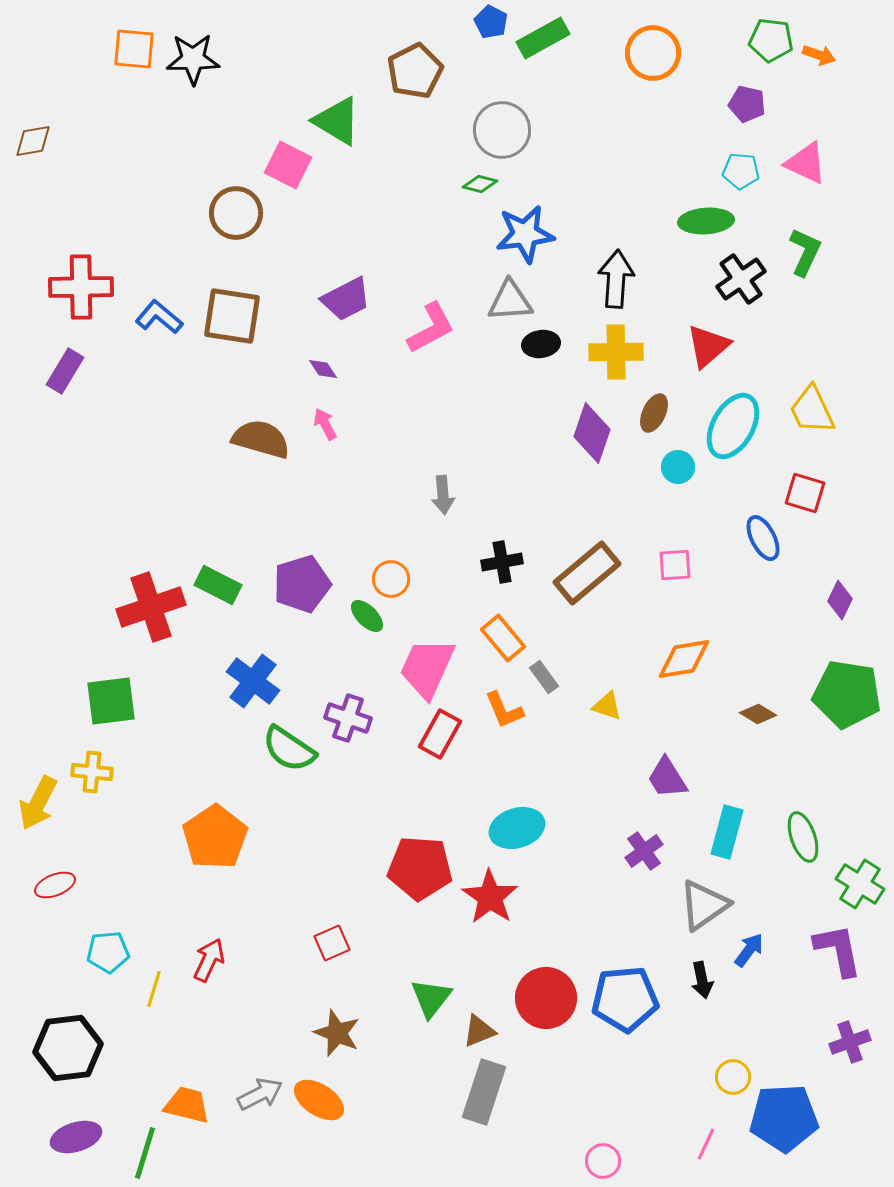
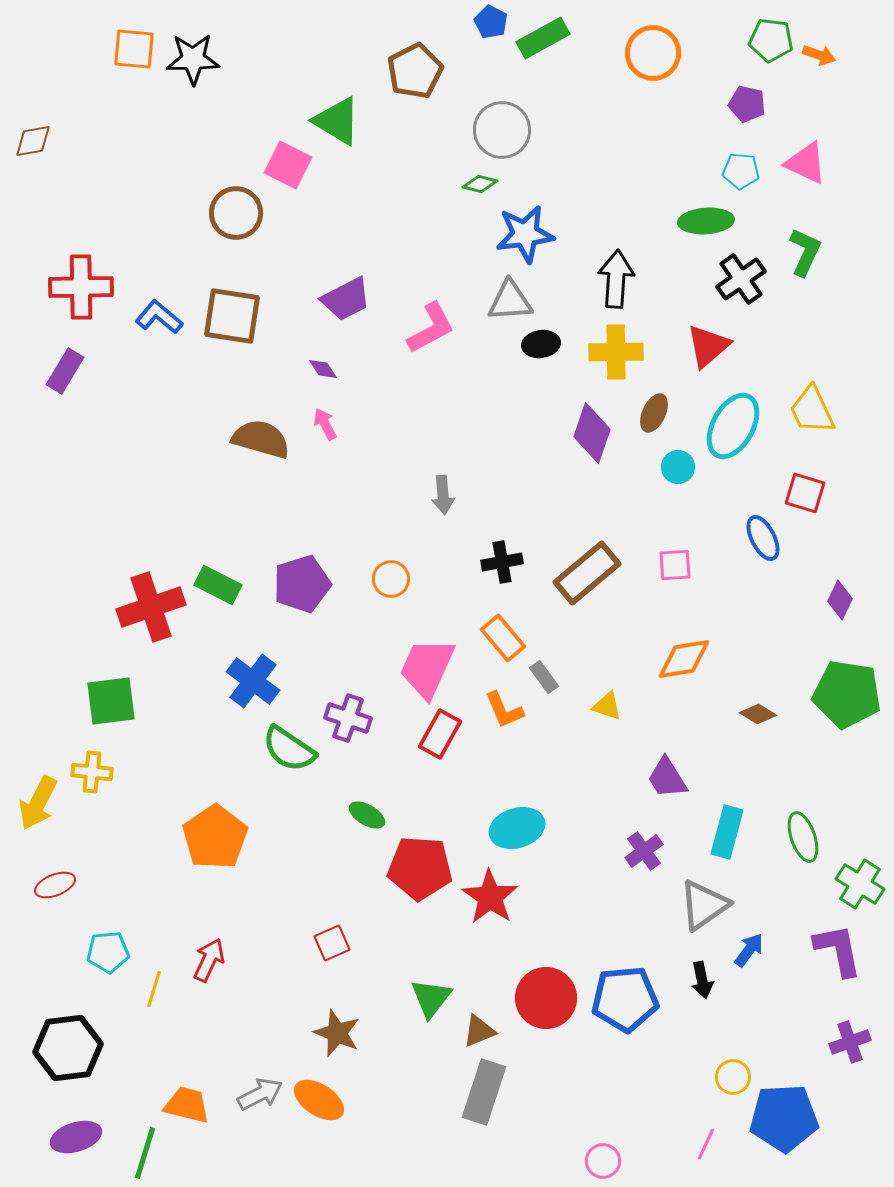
green ellipse at (367, 616): moved 199 px down; rotated 15 degrees counterclockwise
